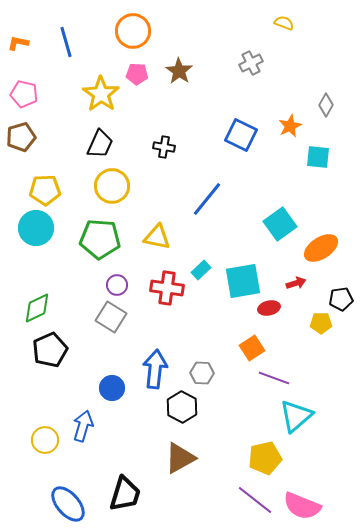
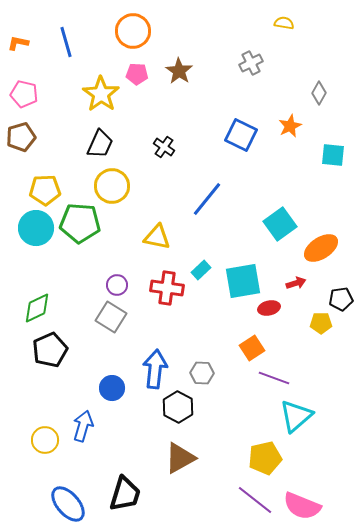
yellow semicircle at (284, 23): rotated 12 degrees counterclockwise
gray diamond at (326, 105): moved 7 px left, 12 px up
black cross at (164, 147): rotated 25 degrees clockwise
cyan square at (318, 157): moved 15 px right, 2 px up
green pentagon at (100, 239): moved 20 px left, 16 px up
black hexagon at (182, 407): moved 4 px left
